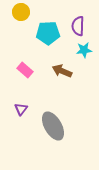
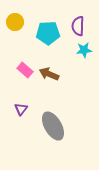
yellow circle: moved 6 px left, 10 px down
brown arrow: moved 13 px left, 3 px down
